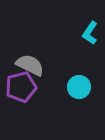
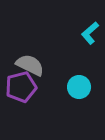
cyan L-shape: rotated 15 degrees clockwise
